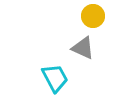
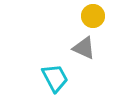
gray triangle: moved 1 px right
